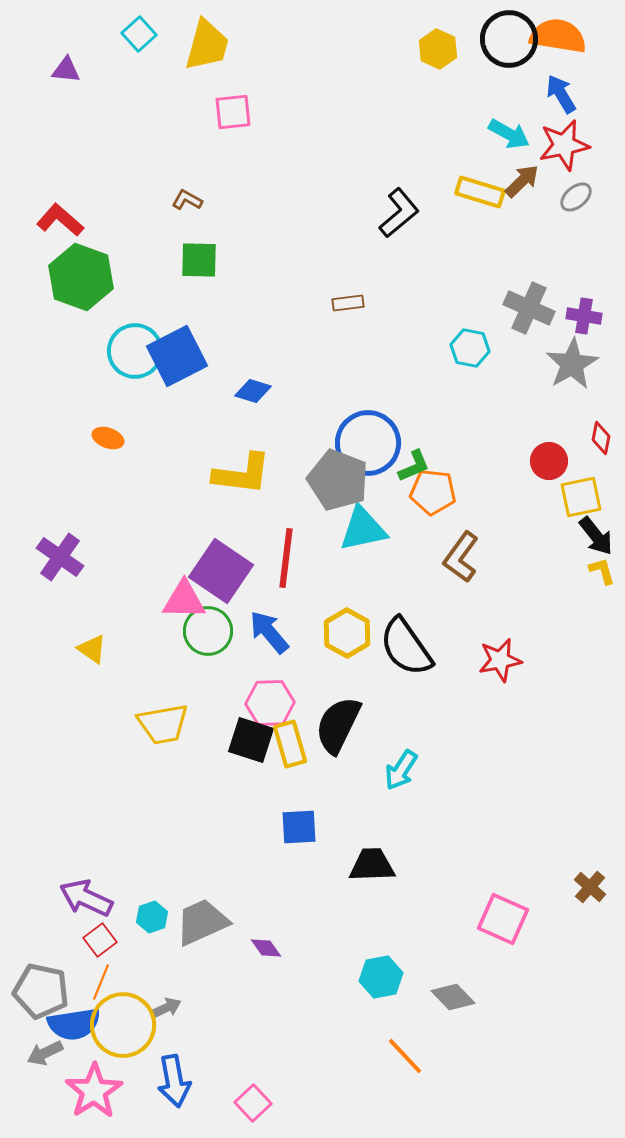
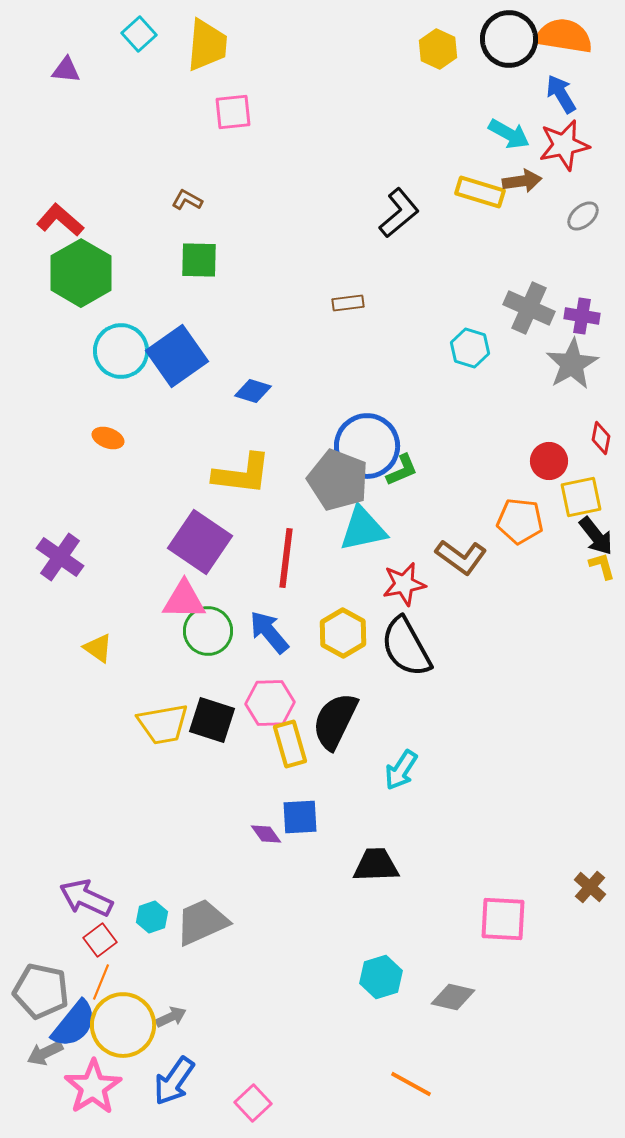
orange semicircle at (558, 36): moved 6 px right
yellow trapezoid at (207, 45): rotated 10 degrees counterclockwise
brown arrow at (522, 181): rotated 36 degrees clockwise
gray ellipse at (576, 197): moved 7 px right, 19 px down
green hexagon at (81, 277): moved 4 px up; rotated 10 degrees clockwise
purple cross at (584, 316): moved 2 px left
cyan hexagon at (470, 348): rotated 6 degrees clockwise
cyan circle at (135, 351): moved 14 px left
blue square at (177, 356): rotated 8 degrees counterclockwise
blue circle at (368, 443): moved 1 px left, 3 px down
green L-shape at (414, 466): moved 12 px left, 4 px down
orange pentagon at (433, 492): moved 87 px right, 29 px down
brown L-shape at (461, 557): rotated 90 degrees counterclockwise
purple square at (221, 571): moved 21 px left, 29 px up
yellow L-shape at (602, 571): moved 5 px up
yellow hexagon at (347, 633): moved 4 px left
black semicircle at (406, 647): rotated 6 degrees clockwise
yellow triangle at (92, 649): moved 6 px right, 1 px up
red star at (500, 660): moved 96 px left, 76 px up
black semicircle at (338, 725): moved 3 px left, 4 px up
black square at (251, 740): moved 39 px left, 20 px up
blue square at (299, 827): moved 1 px right, 10 px up
black trapezoid at (372, 865): moved 4 px right
pink square at (503, 919): rotated 21 degrees counterclockwise
purple diamond at (266, 948): moved 114 px up
cyan hexagon at (381, 977): rotated 6 degrees counterclockwise
gray diamond at (453, 997): rotated 33 degrees counterclockwise
gray arrow at (166, 1008): moved 5 px right, 9 px down
blue semicircle at (74, 1024): rotated 42 degrees counterclockwise
orange line at (405, 1056): moved 6 px right, 28 px down; rotated 18 degrees counterclockwise
blue arrow at (174, 1081): rotated 45 degrees clockwise
pink star at (94, 1091): moved 1 px left, 4 px up
